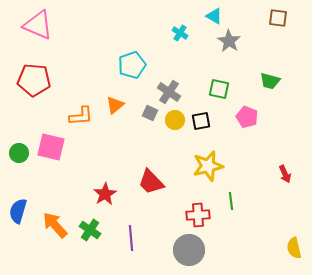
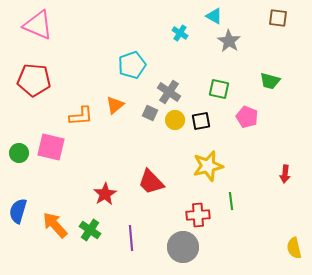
red arrow: rotated 30 degrees clockwise
gray circle: moved 6 px left, 3 px up
